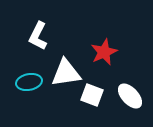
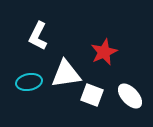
white triangle: moved 1 px down
